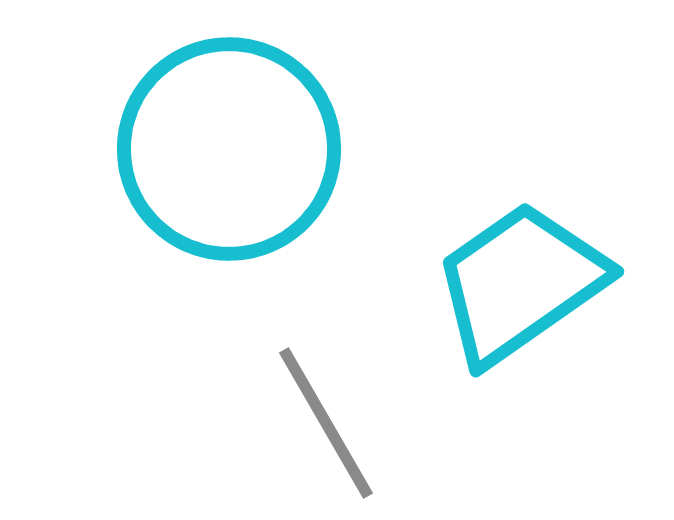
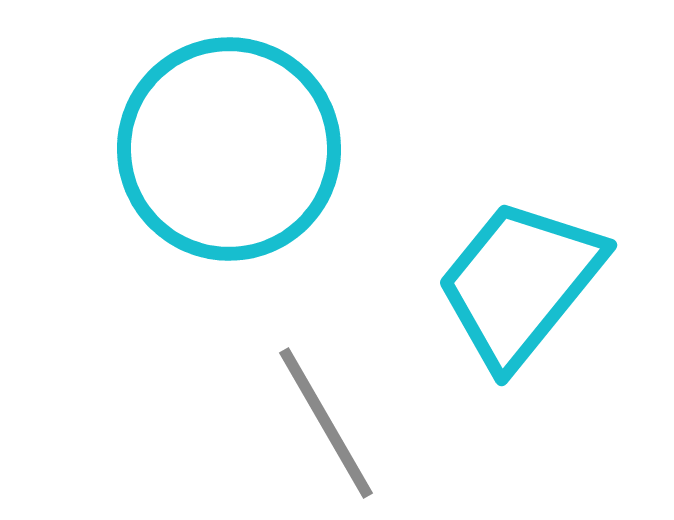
cyan trapezoid: rotated 16 degrees counterclockwise
